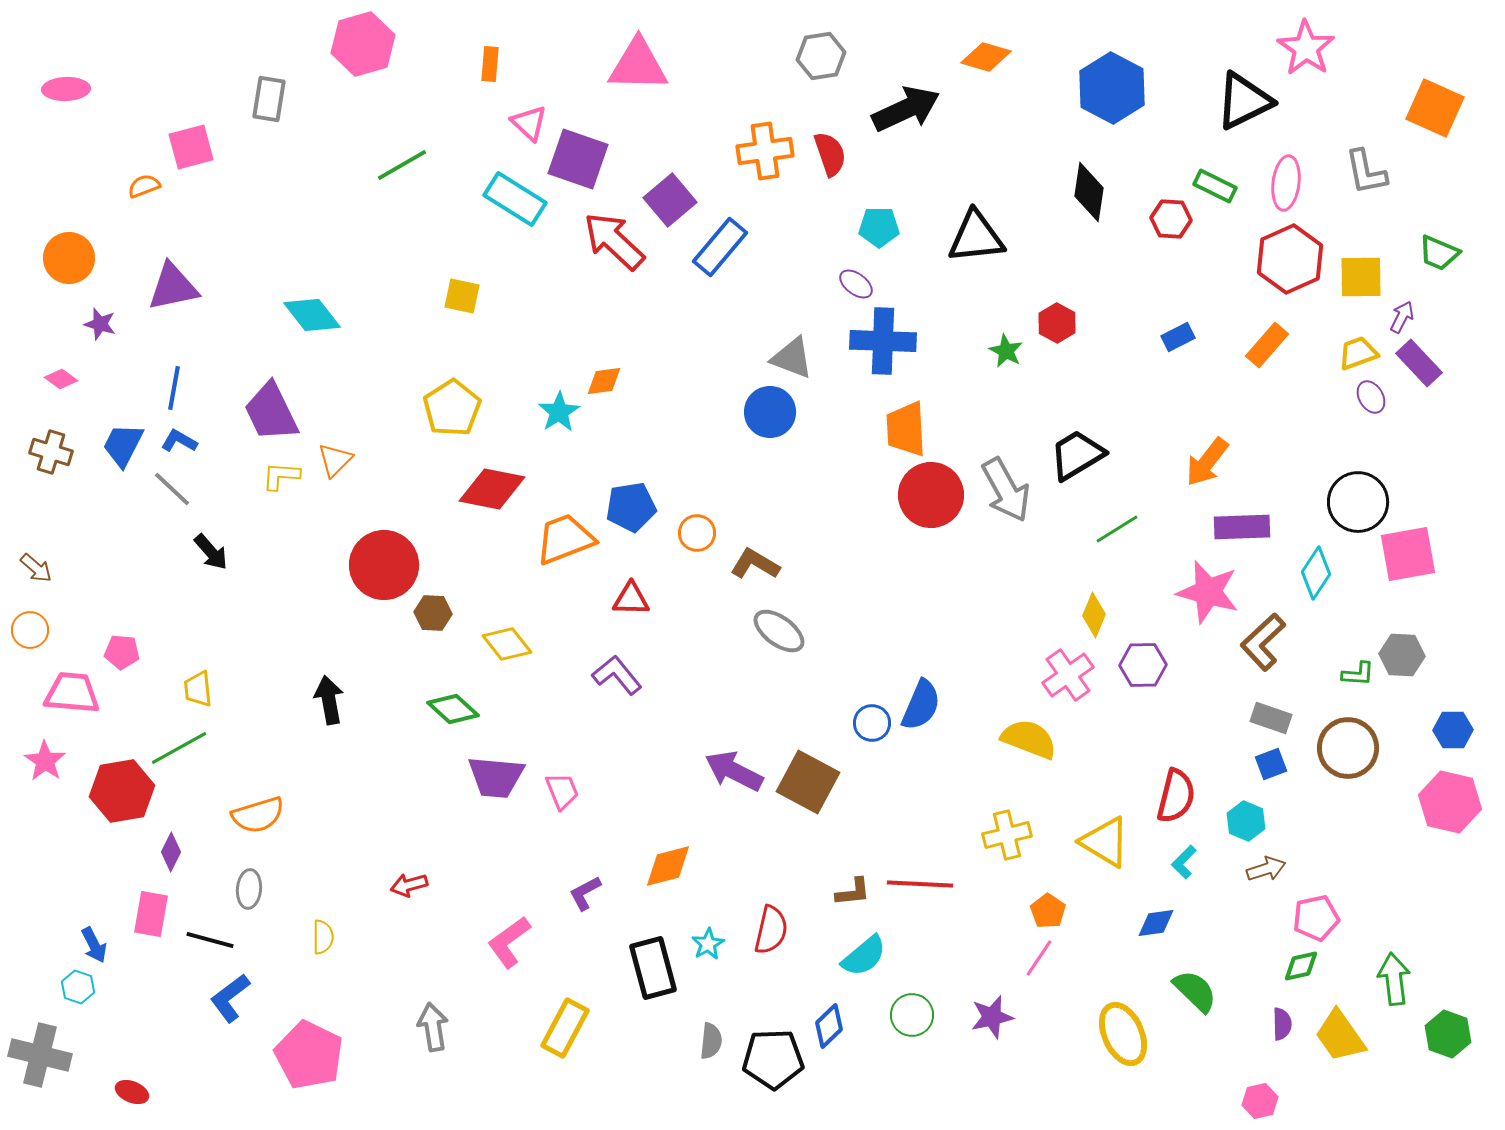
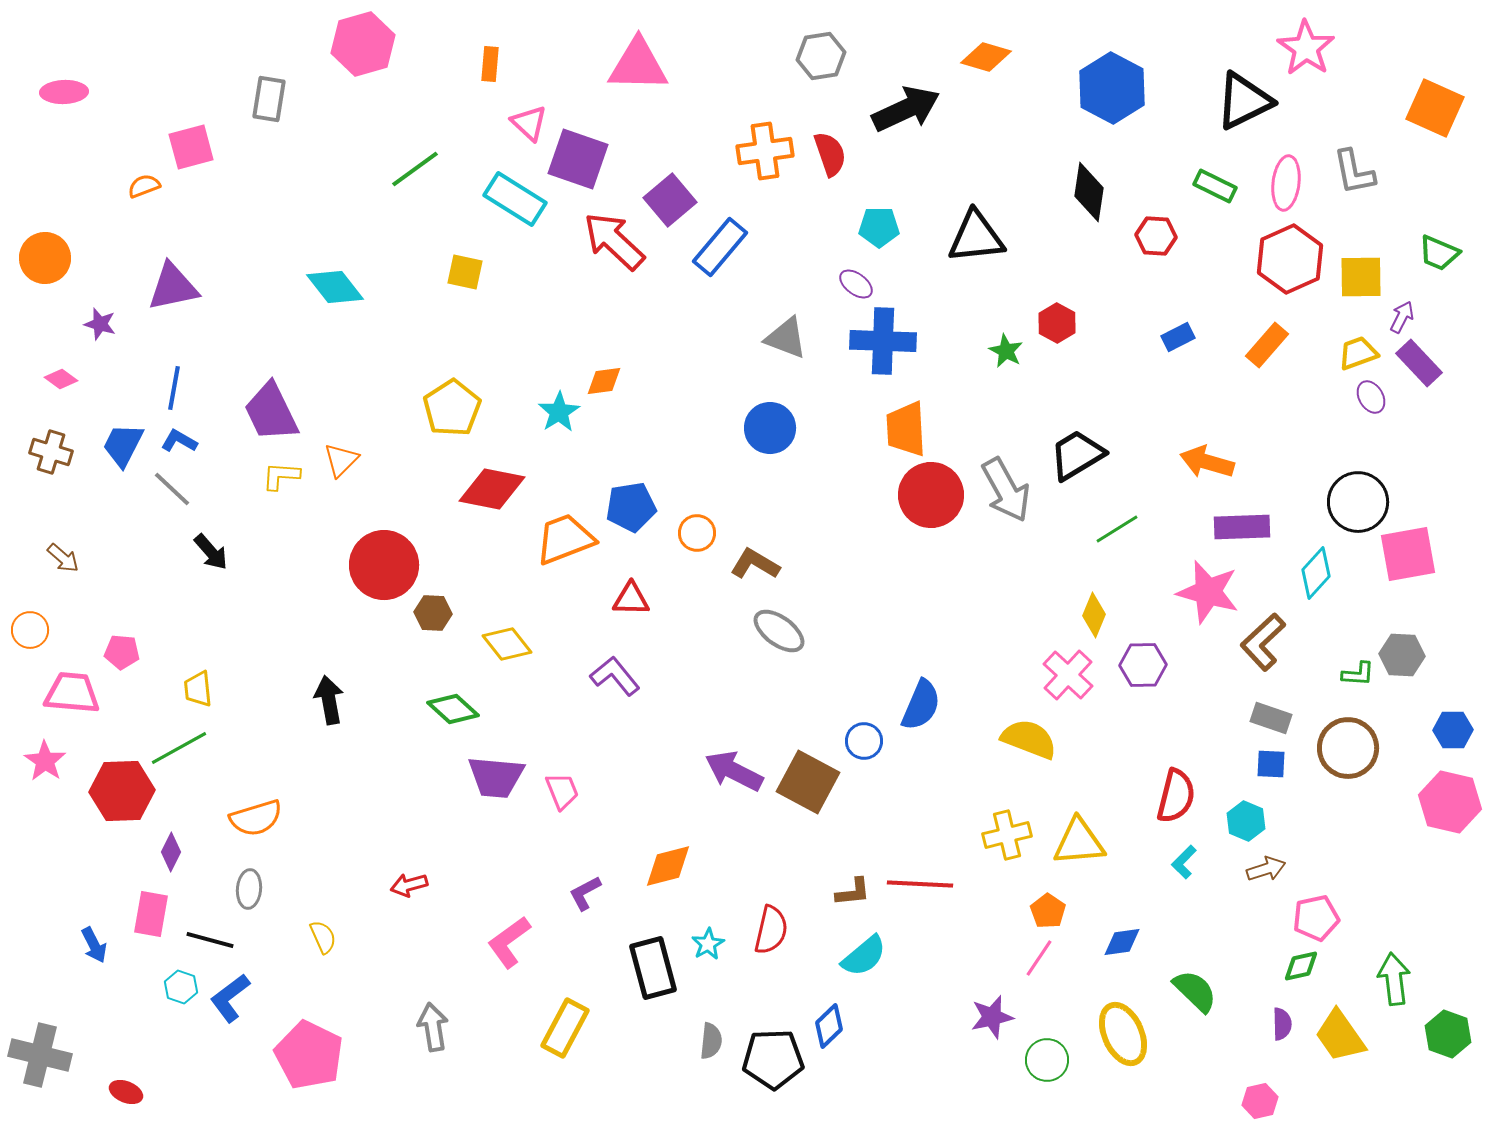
pink ellipse at (66, 89): moved 2 px left, 3 px down
green line at (402, 165): moved 13 px right, 4 px down; rotated 6 degrees counterclockwise
gray L-shape at (1366, 172): moved 12 px left
red hexagon at (1171, 219): moved 15 px left, 17 px down
orange circle at (69, 258): moved 24 px left
yellow square at (462, 296): moved 3 px right, 24 px up
cyan diamond at (312, 315): moved 23 px right, 28 px up
gray triangle at (792, 358): moved 6 px left, 20 px up
blue circle at (770, 412): moved 16 px down
orange triangle at (335, 460): moved 6 px right
orange arrow at (1207, 462): rotated 68 degrees clockwise
brown arrow at (36, 568): moved 27 px right, 10 px up
cyan diamond at (1316, 573): rotated 9 degrees clockwise
purple L-shape at (617, 675): moved 2 px left, 1 px down
pink cross at (1068, 675): rotated 12 degrees counterclockwise
blue circle at (872, 723): moved 8 px left, 18 px down
blue square at (1271, 764): rotated 24 degrees clockwise
red hexagon at (122, 791): rotated 8 degrees clockwise
orange semicircle at (258, 815): moved 2 px left, 3 px down
yellow triangle at (1105, 842): moved 26 px left; rotated 36 degrees counterclockwise
blue diamond at (1156, 923): moved 34 px left, 19 px down
yellow semicircle at (323, 937): rotated 24 degrees counterclockwise
cyan hexagon at (78, 987): moved 103 px right
green circle at (912, 1015): moved 135 px right, 45 px down
red ellipse at (132, 1092): moved 6 px left
